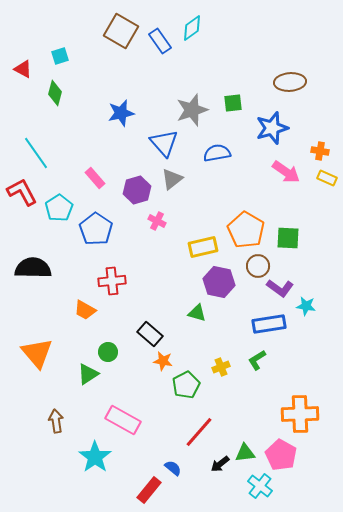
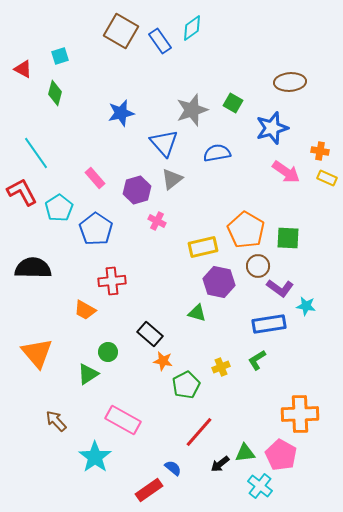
green square at (233, 103): rotated 36 degrees clockwise
brown arrow at (56, 421): rotated 35 degrees counterclockwise
red rectangle at (149, 490): rotated 16 degrees clockwise
